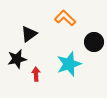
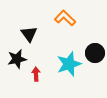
black triangle: rotated 30 degrees counterclockwise
black circle: moved 1 px right, 11 px down
